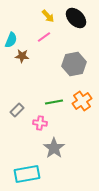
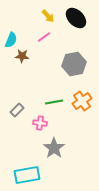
cyan rectangle: moved 1 px down
